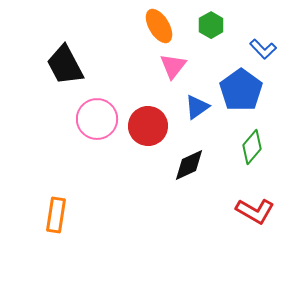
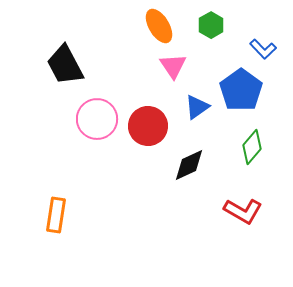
pink triangle: rotated 12 degrees counterclockwise
red L-shape: moved 12 px left
